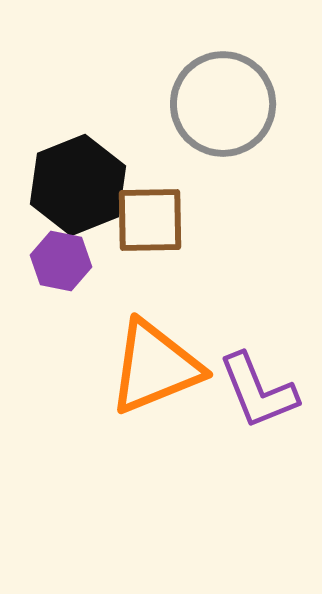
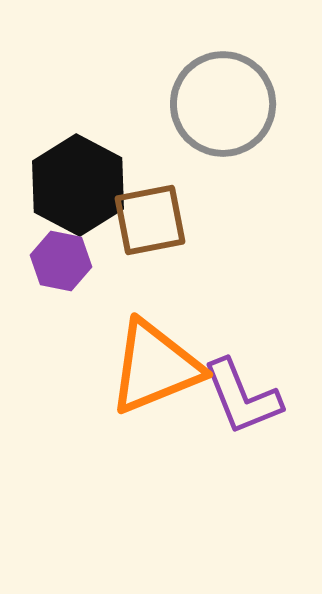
black hexagon: rotated 10 degrees counterclockwise
brown square: rotated 10 degrees counterclockwise
purple L-shape: moved 16 px left, 6 px down
